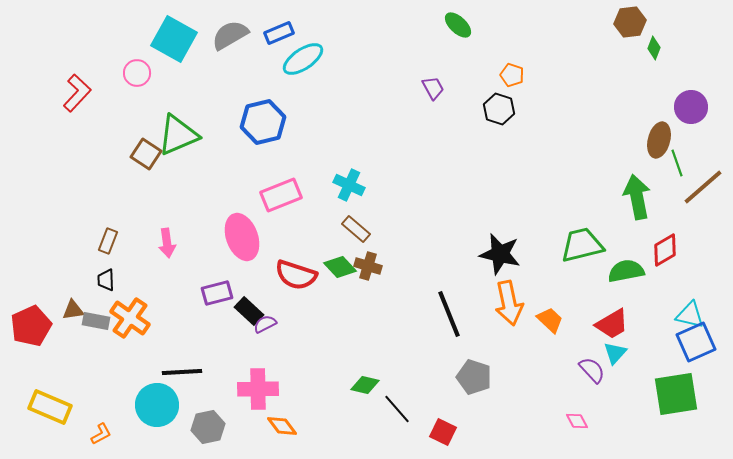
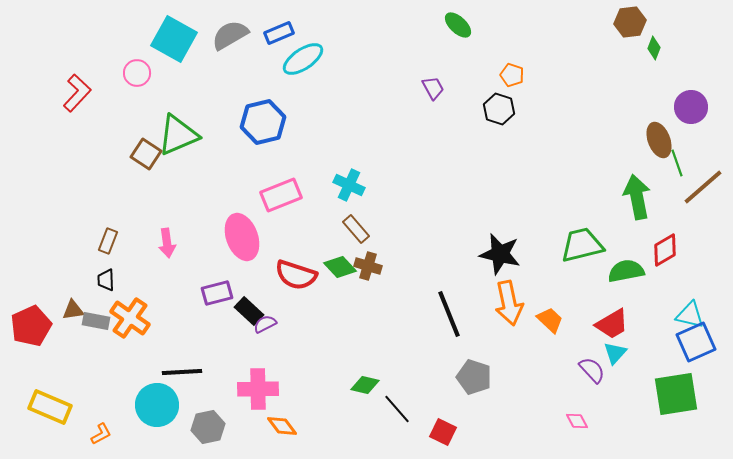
brown ellipse at (659, 140): rotated 36 degrees counterclockwise
brown rectangle at (356, 229): rotated 8 degrees clockwise
